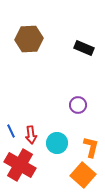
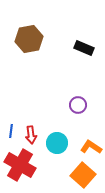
brown hexagon: rotated 8 degrees counterclockwise
blue line: rotated 32 degrees clockwise
orange L-shape: rotated 70 degrees counterclockwise
